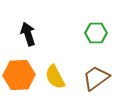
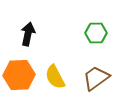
black arrow: rotated 30 degrees clockwise
